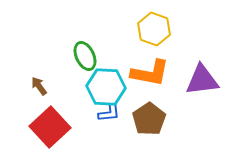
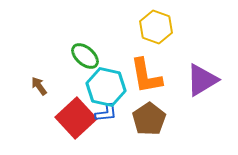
yellow hexagon: moved 2 px right, 2 px up
green ellipse: rotated 24 degrees counterclockwise
orange L-shape: moved 4 px left, 3 px down; rotated 69 degrees clockwise
purple triangle: rotated 24 degrees counterclockwise
cyan hexagon: rotated 9 degrees clockwise
blue L-shape: moved 3 px left
red square: moved 26 px right, 9 px up
